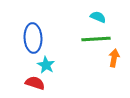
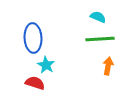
green line: moved 4 px right
orange arrow: moved 6 px left, 8 px down
